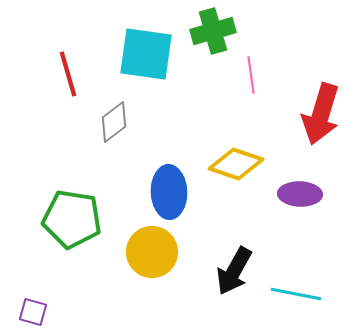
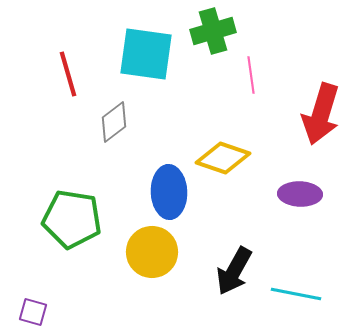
yellow diamond: moved 13 px left, 6 px up
